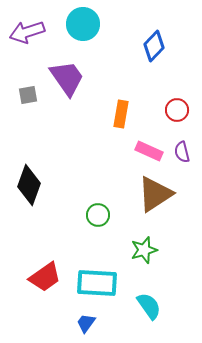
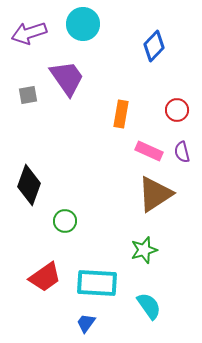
purple arrow: moved 2 px right, 1 px down
green circle: moved 33 px left, 6 px down
